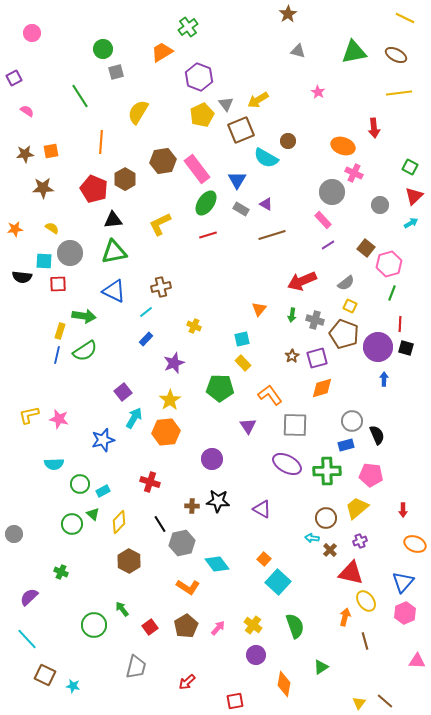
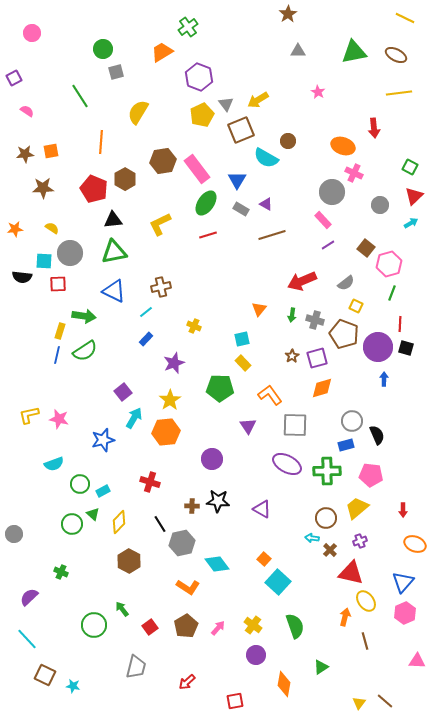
gray triangle at (298, 51): rotated 14 degrees counterclockwise
yellow square at (350, 306): moved 6 px right
cyan semicircle at (54, 464): rotated 18 degrees counterclockwise
